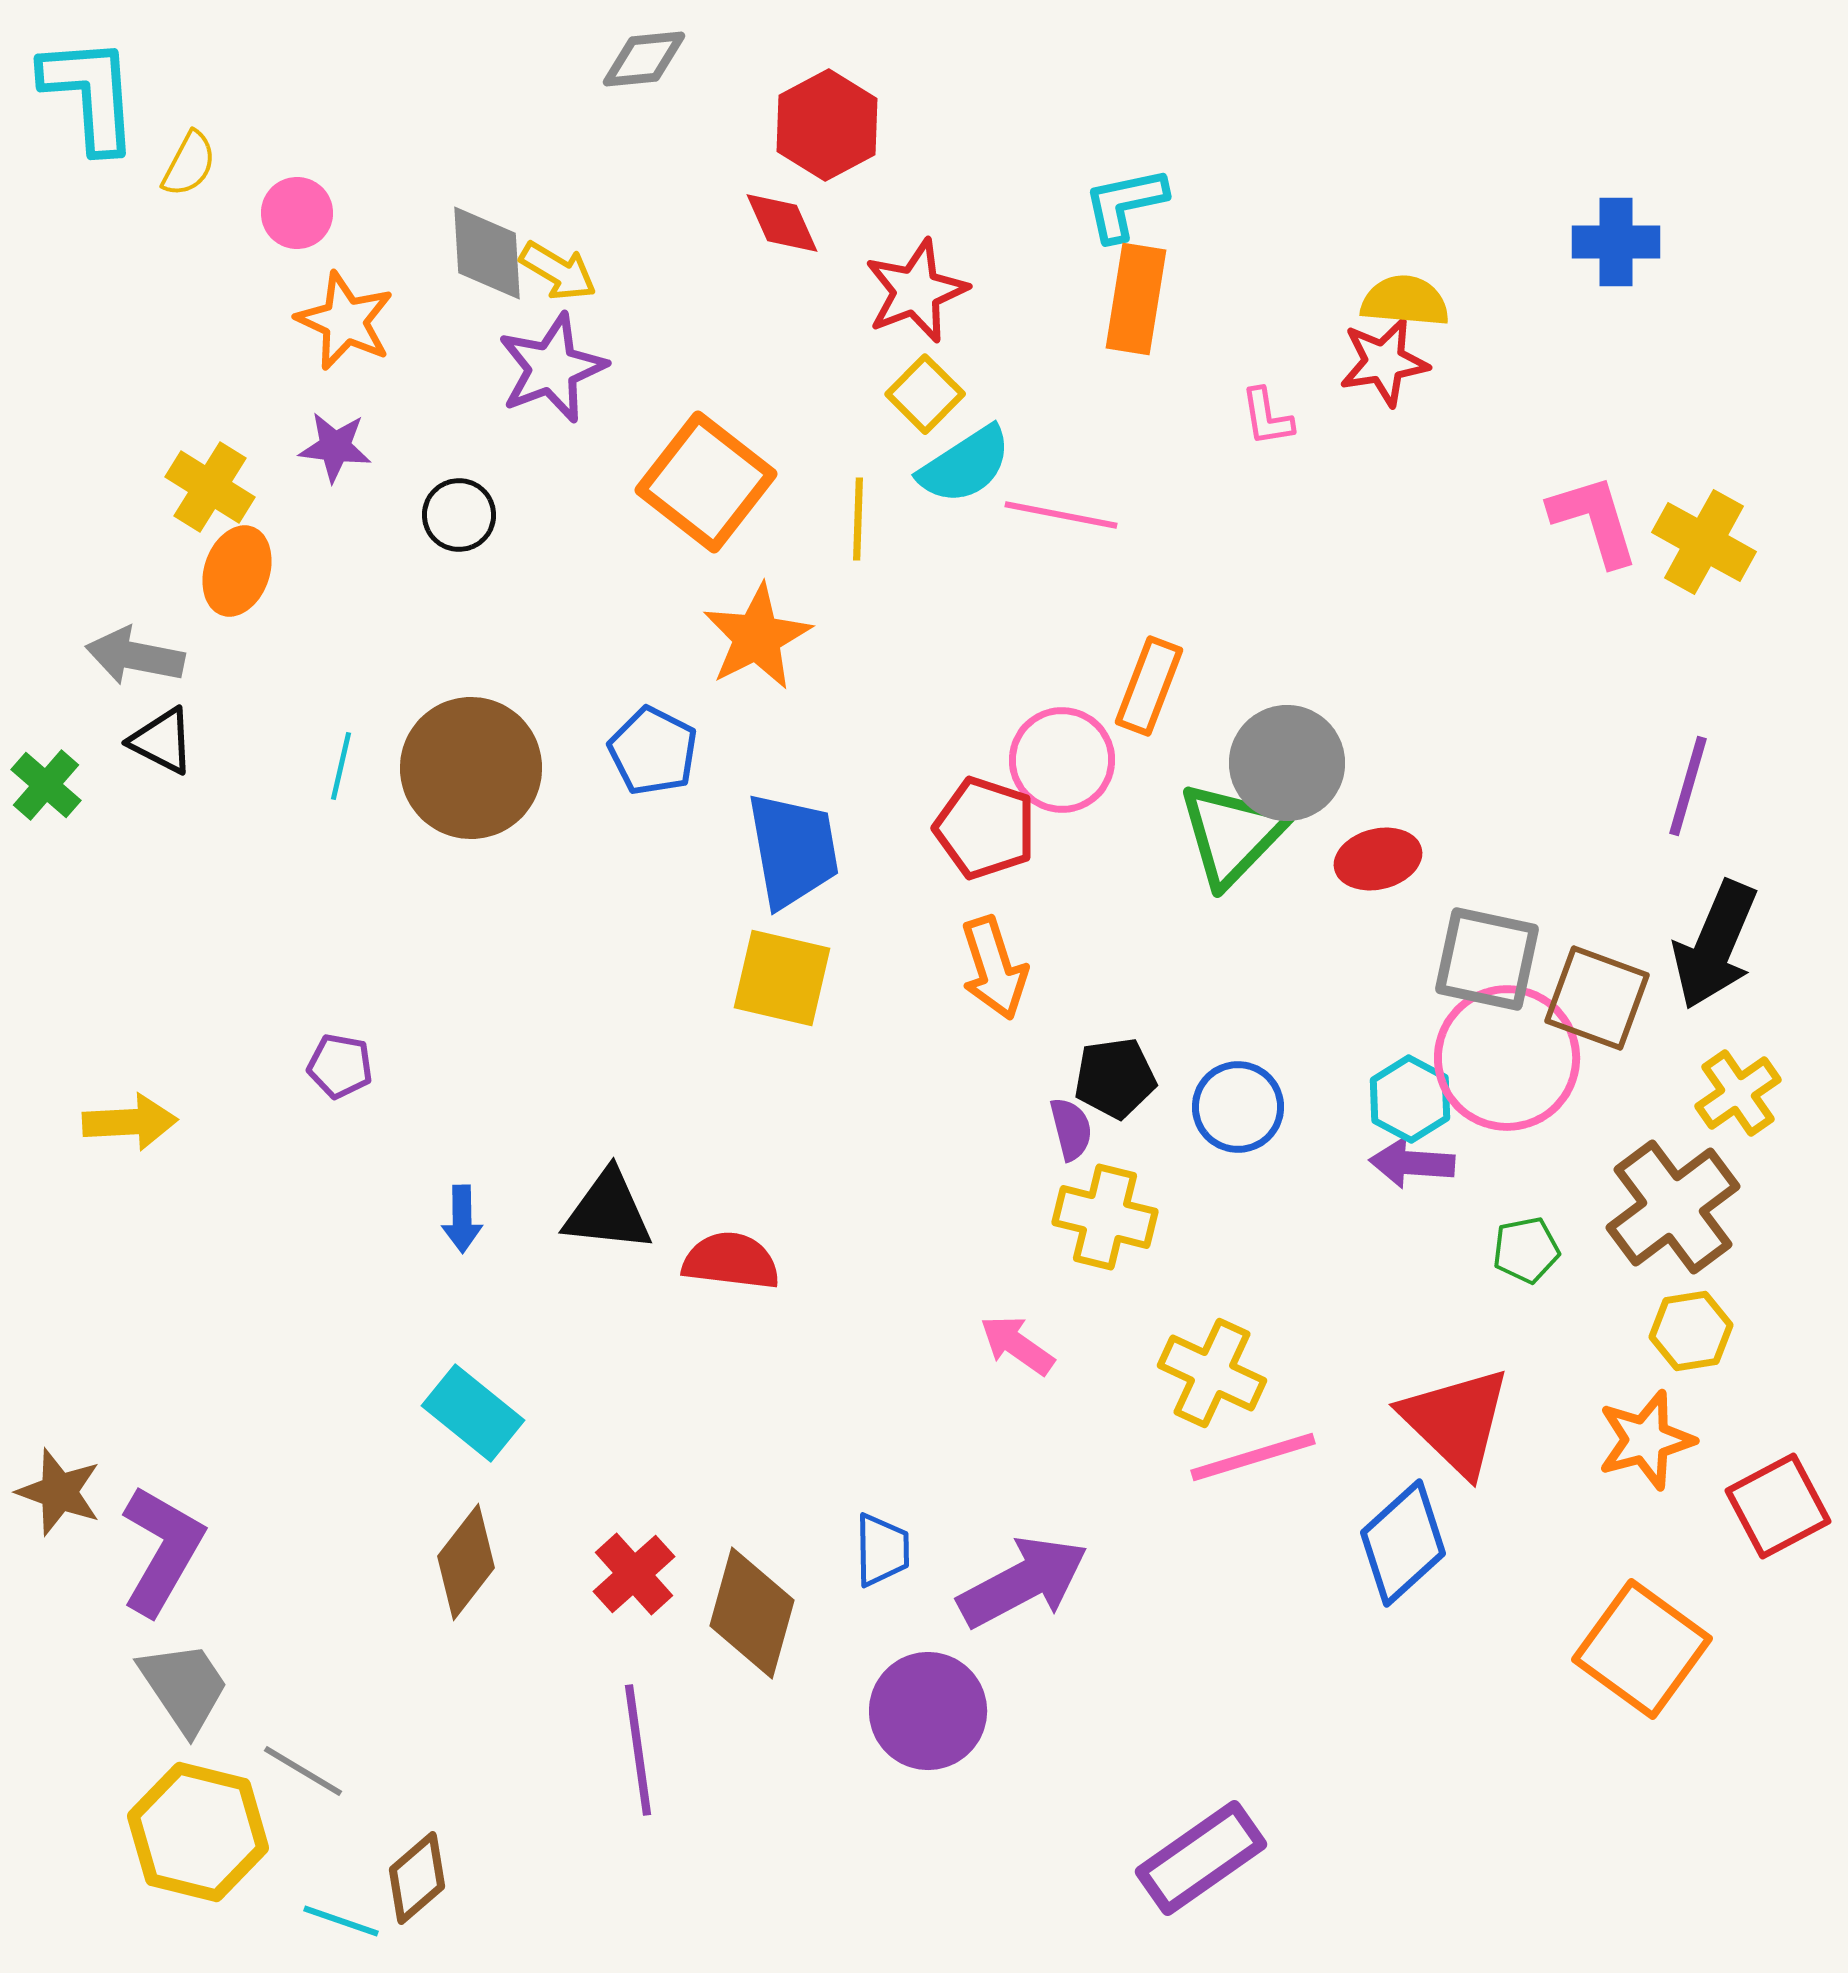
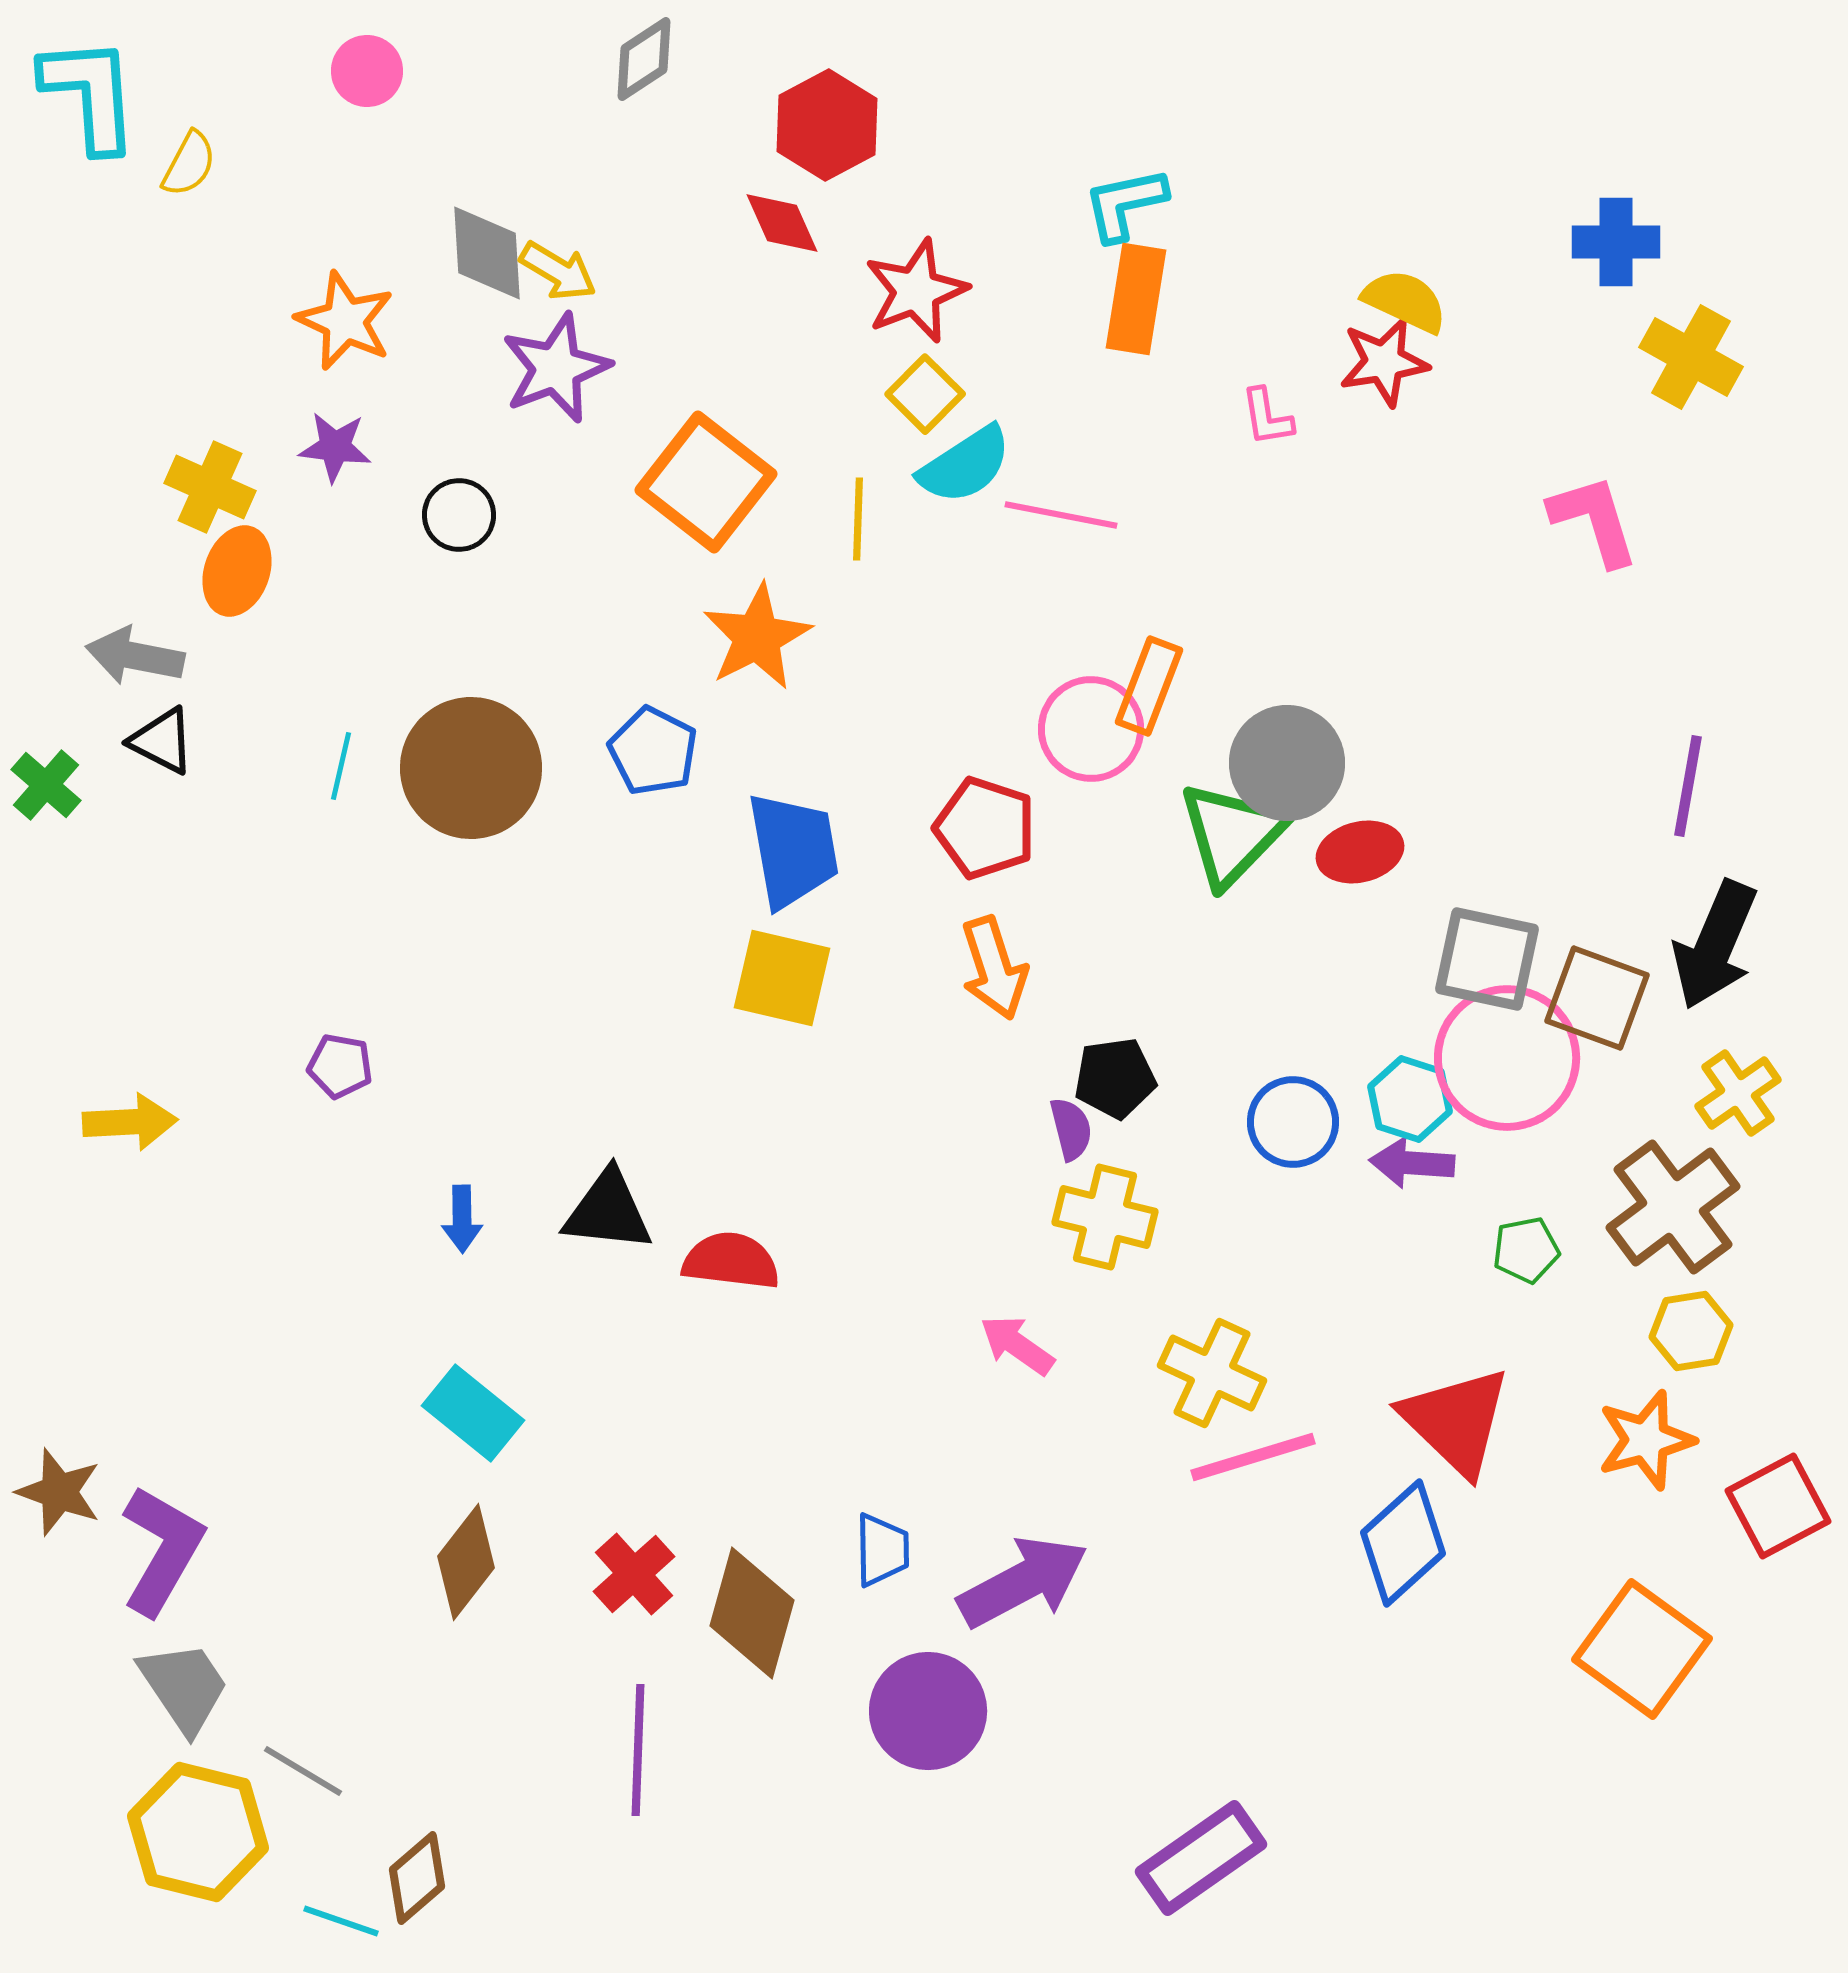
gray diamond at (644, 59): rotated 28 degrees counterclockwise
pink circle at (297, 213): moved 70 px right, 142 px up
yellow semicircle at (1405, 301): rotated 20 degrees clockwise
purple star at (552, 368): moved 4 px right
yellow cross at (210, 487): rotated 8 degrees counterclockwise
yellow cross at (1704, 542): moved 13 px left, 185 px up
pink circle at (1062, 760): moved 29 px right, 31 px up
purple line at (1688, 786): rotated 6 degrees counterclockwise
red ellipse at (1378, 859): moved 18 px left, 7 px up
cyan hexagon at (1410, 1099): rotated 10 degrees counterclockwise
blue circle at (1238, 1107): moved 55 px right, 15 px down
purple line at (638, 1750): rotated 10 degrees clockwise
